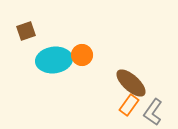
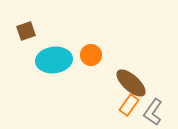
orange circle: moved 9 px right
